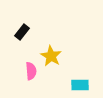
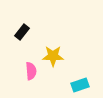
yellow star: moved 2 px right; rotated 30 degrees counterclockwise
cyan rectangle: rotated 18 degrees counterclockwise
